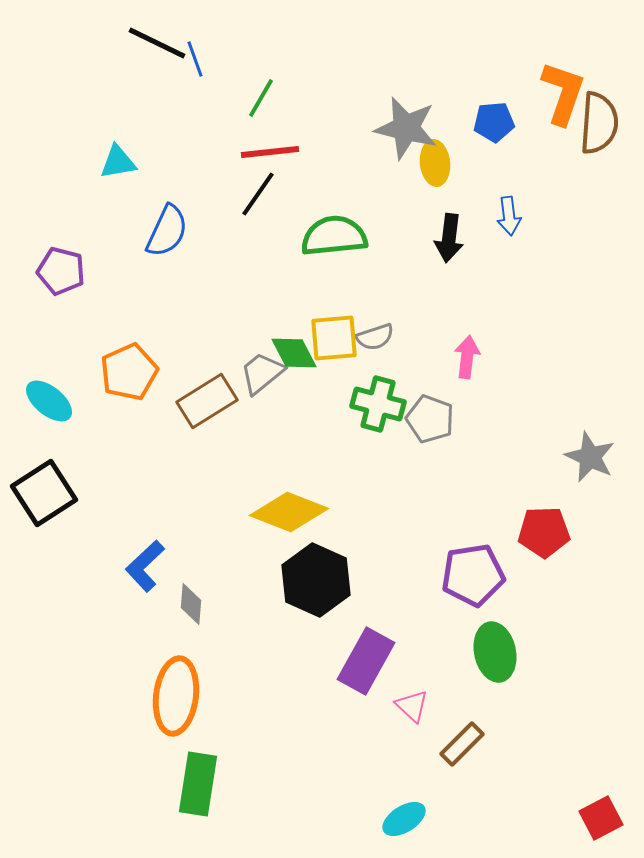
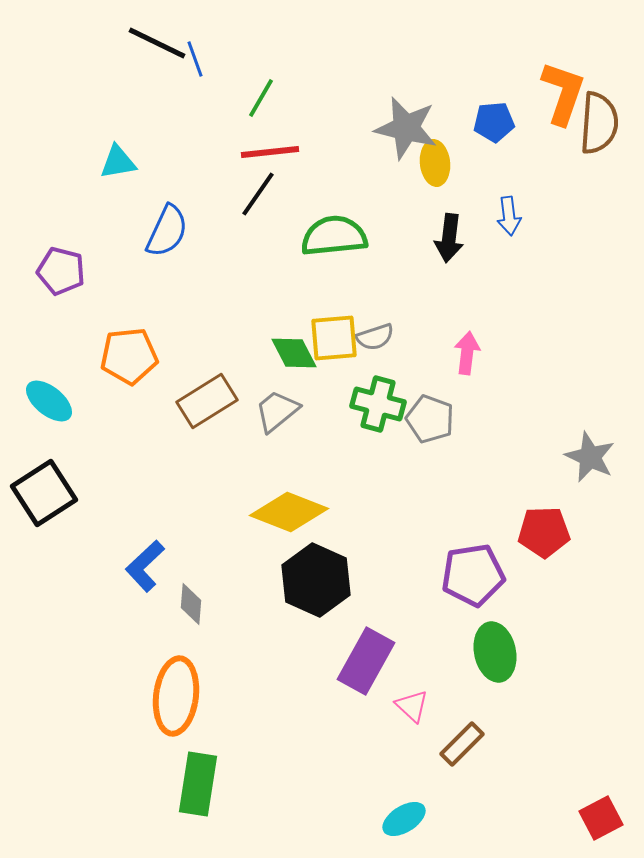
pink arrow at (467, 357): moved 4 px up
orange pentagon at (129, 372): moved 16 px up; rotated 18 degrees clockwise
gray trapezoid at (262, 373): moved 15 px right, 38 px down
